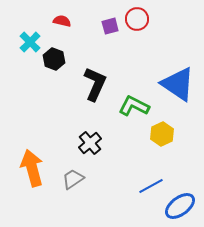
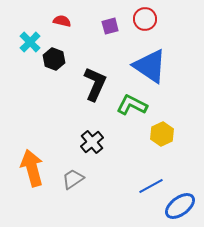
red circle: moved 8 px right
blue triangle: moved 28 px left, 18 px up
green L-shape: moved 2 px left, 1 px up
black cross: moved 2 px right, 1 px up
